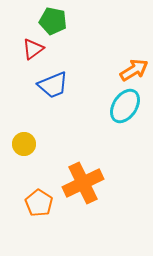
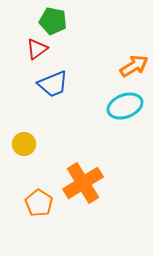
red triangle: moved 4 px right
orange arrow: moved 4 px up
blue trapezoid: moved 1 px up
cyan ellipse: rotated 36 degrees clockwise
orange cross: rotated 6 degrees counterclockwise
